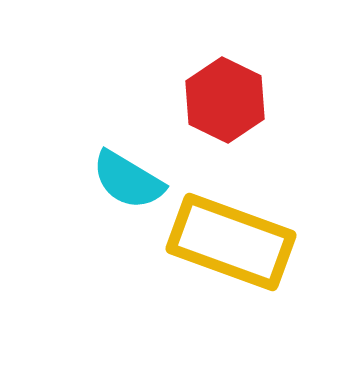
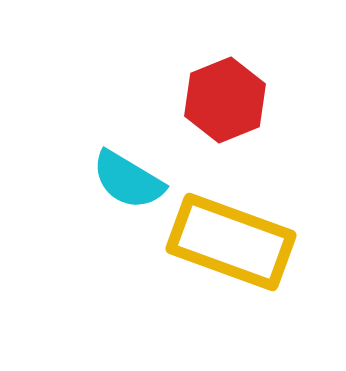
red hexagon: rotated 12 degrees clockwise
